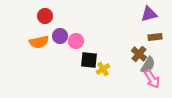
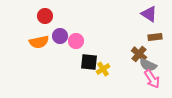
purple triangle: rotated 48 degrees clockwise
black square: moved 2 px down
gray semicircle: rotated 84 degrees clockwise
